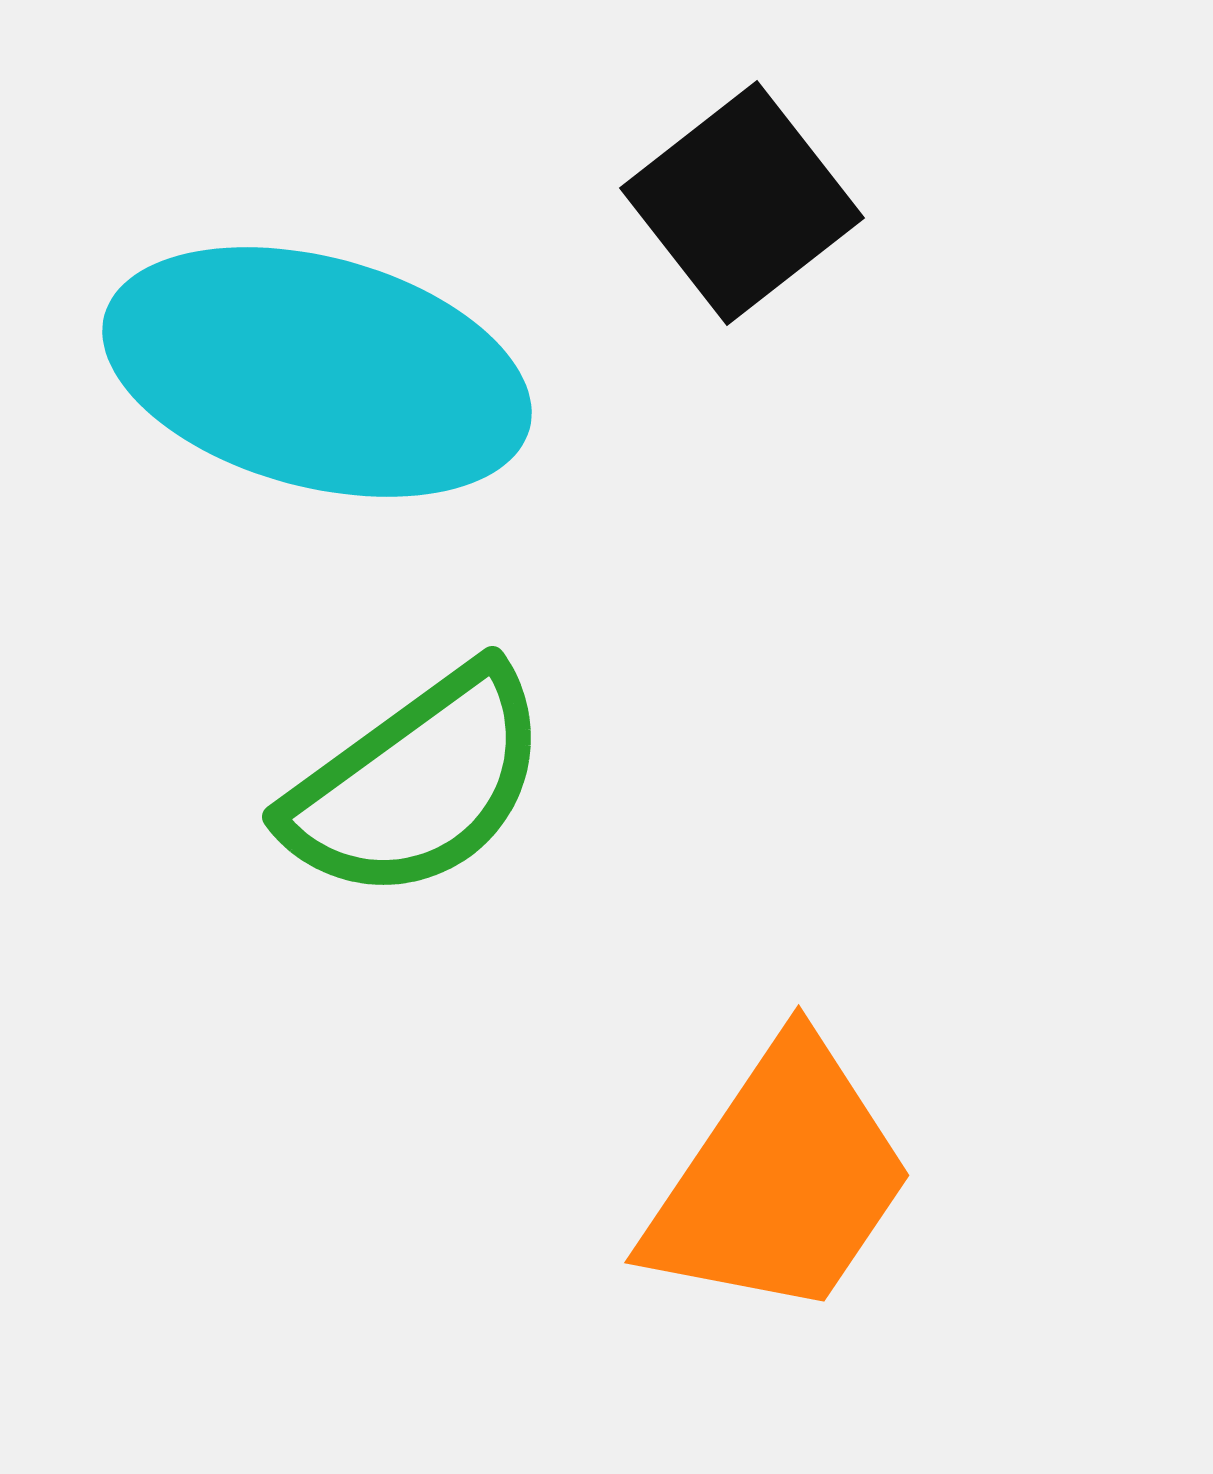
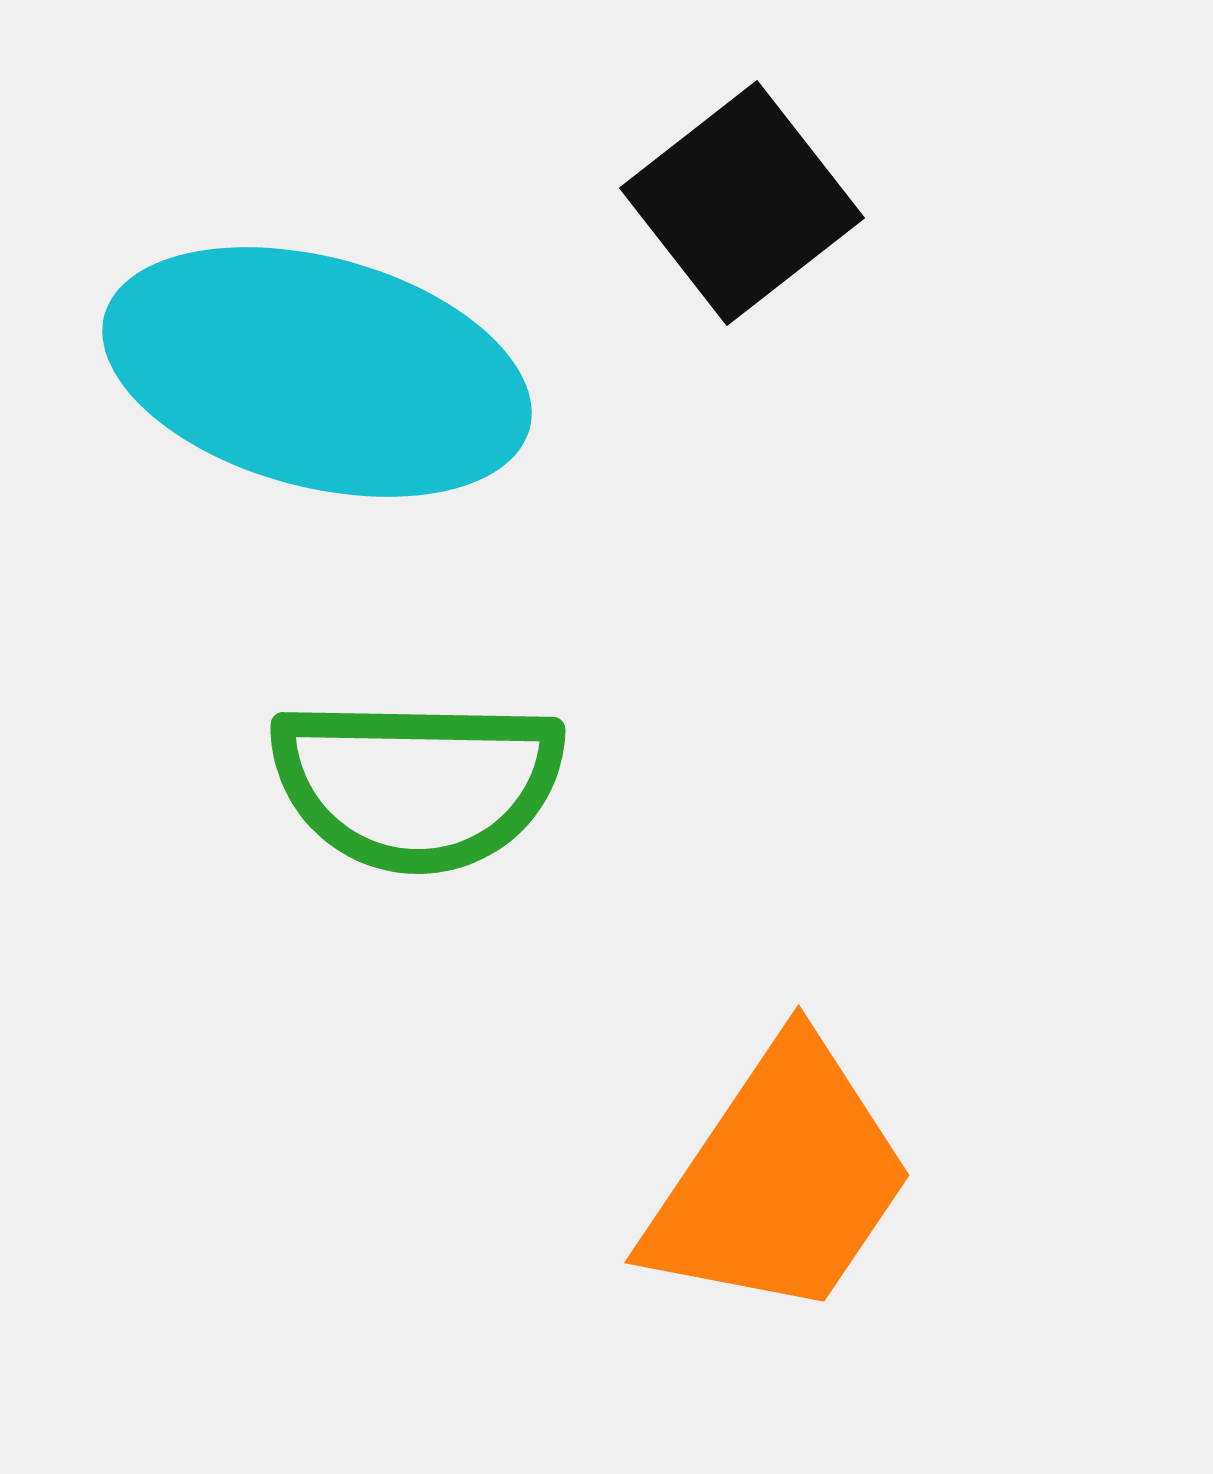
green semicircle: rotated 37 degrees clockwise
